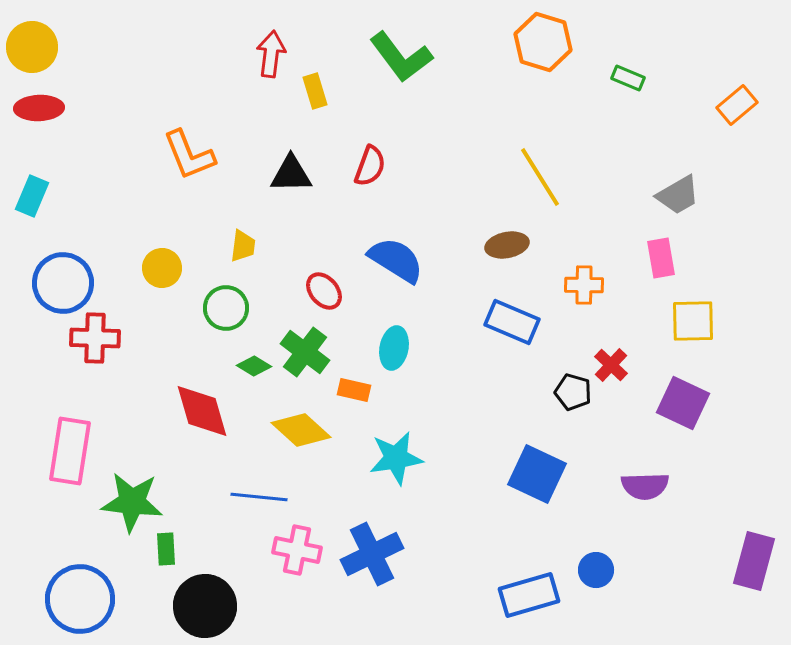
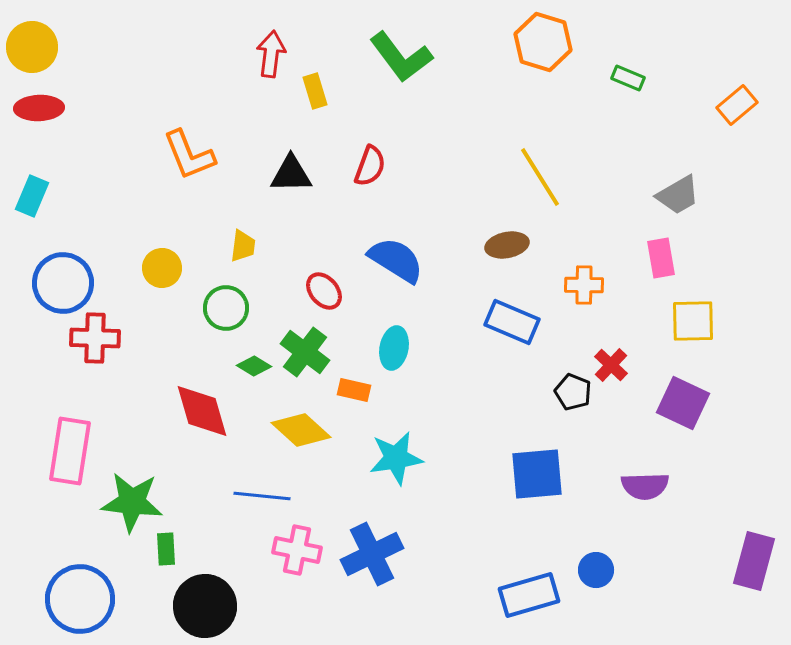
black pentagon at (573, 392): rotated 6 degrees clockwise
blue square at (537, 474): rotated 30 degrees counterclockwise
blue line at (259, 497): moved 3 px right, 1 px up
